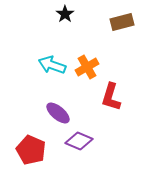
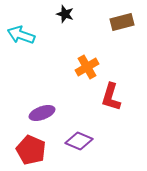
black star: rotated 18 degrees counterclockwise
cyan arrow: moved 31 px left, 30 px up
purple ellipse: moved 16 px left; rotated 60 degrees counterclockwise
